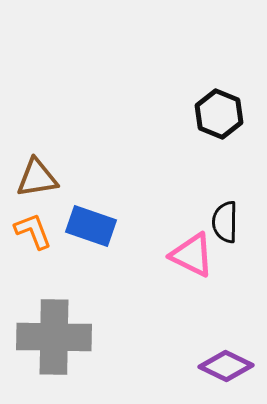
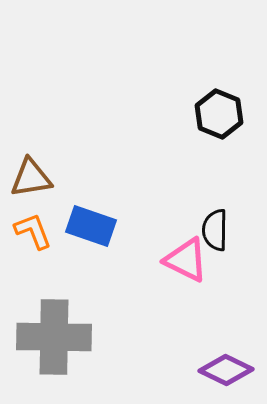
brown triangle: moved 6 px left
black semicircle: moved 10 px left, 8 px down
pink triangle: moved 6 px left, 5 px down
purple diamond: moved 4 px down
